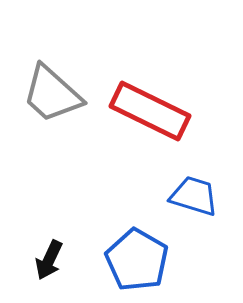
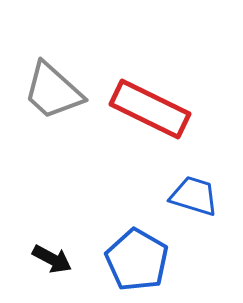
gray trapezoid: moved 1 px right, 3 px up
red rectangle: moved 2 px up
black arrow: moved 3 px right, 1 px up; rotated 87 degrees counterclockwise
